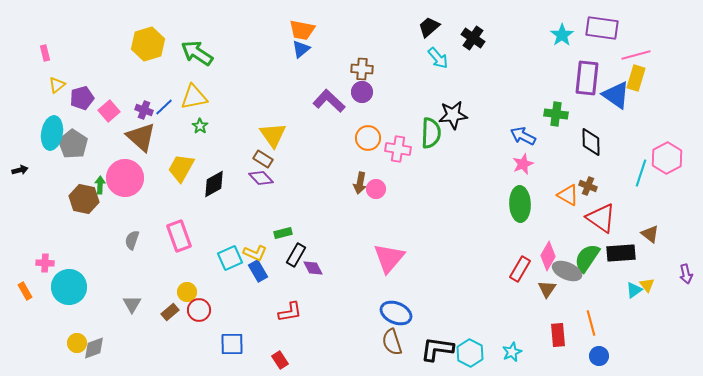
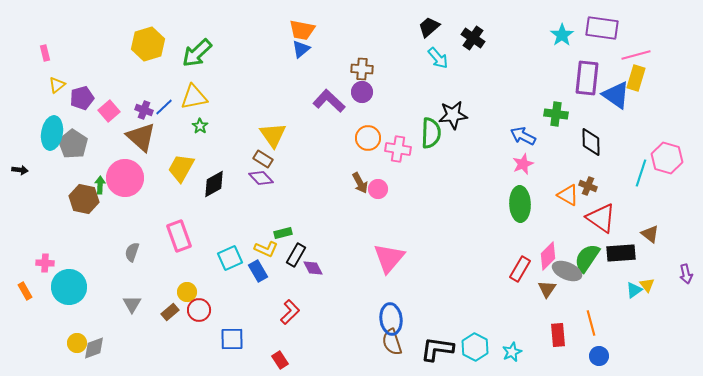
green arrow at (197, 53): rotated 76 degrees counterclockwise
pink hexagon at (667, 158): rotated 16 degrees counterclockwise
black arrow at (20, 170): rotated 21 degrees clockwise
brown arrow at (360, 183): rotated 40 degrees counterclockwise
pink circle at (376, 189): moved 2 px right
gray semicircle at (132, 240): moved 12 px down
yellow L-shape at (255, 253): moved 11 px right, 4 px up
pink diamond at (548, 256): rotated 16 degrees clockwise
red L-shape at (290, 312): rotated 35 degrees counterclockwise
blue ellipse at (396, 313): moved 5 px left, 6 px down; rotated 60 degrees clockwise
blue square at (232, 344): moved 5 px up
cyan hexagon at (470, 353): moved 5 px right, 6 px up
